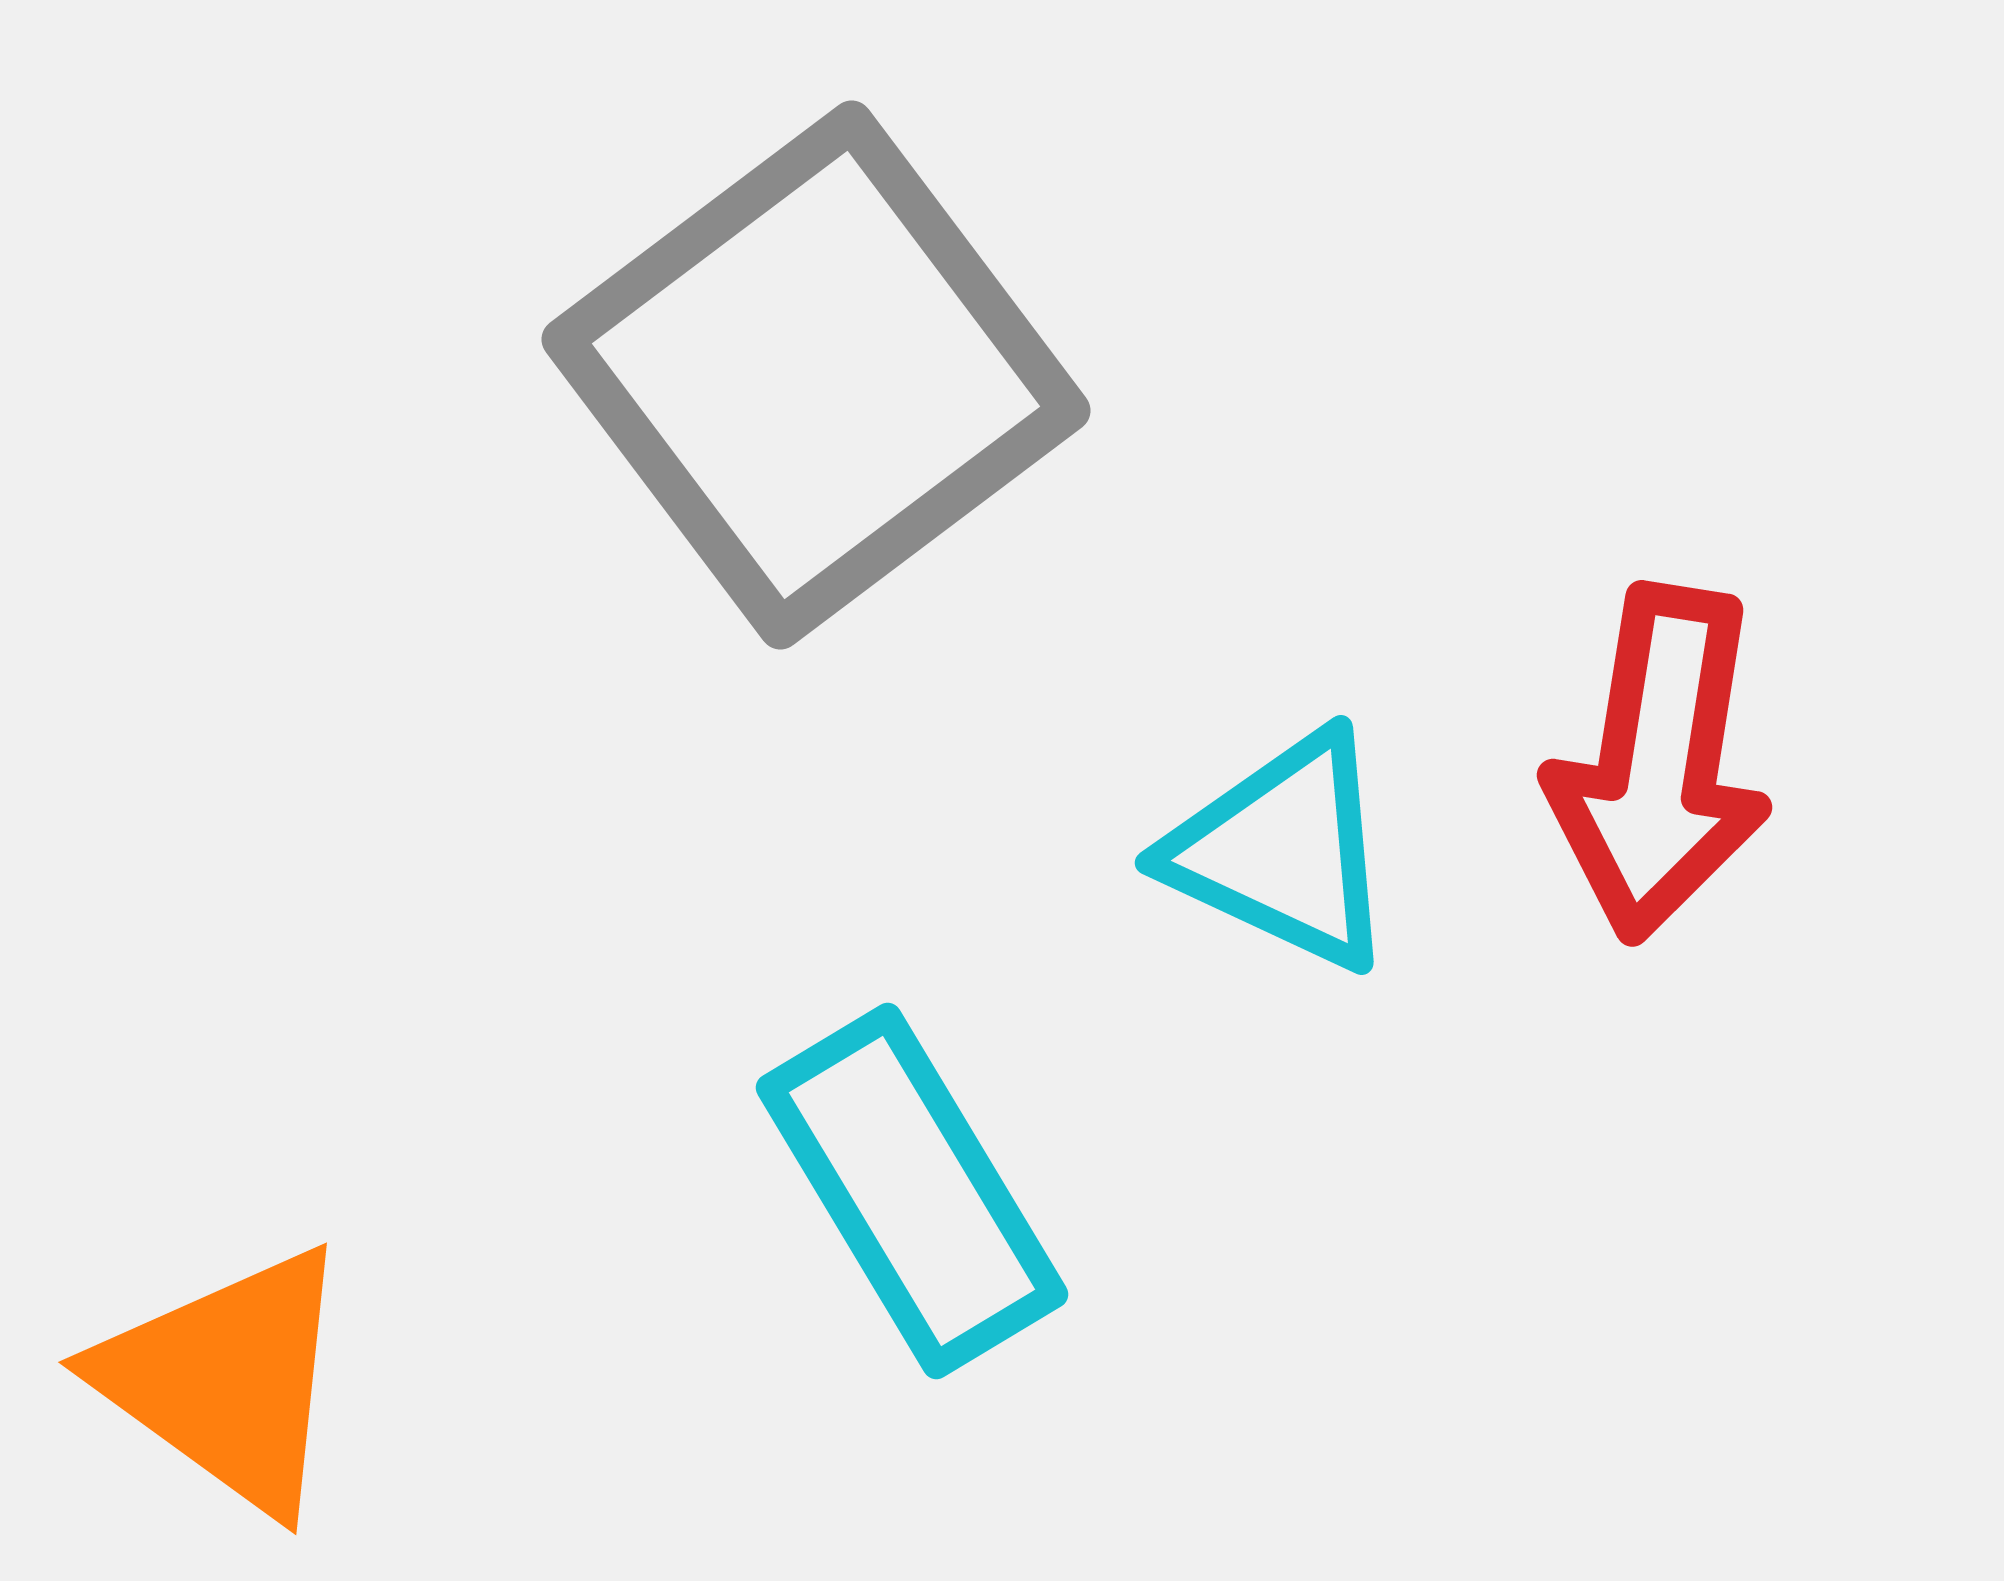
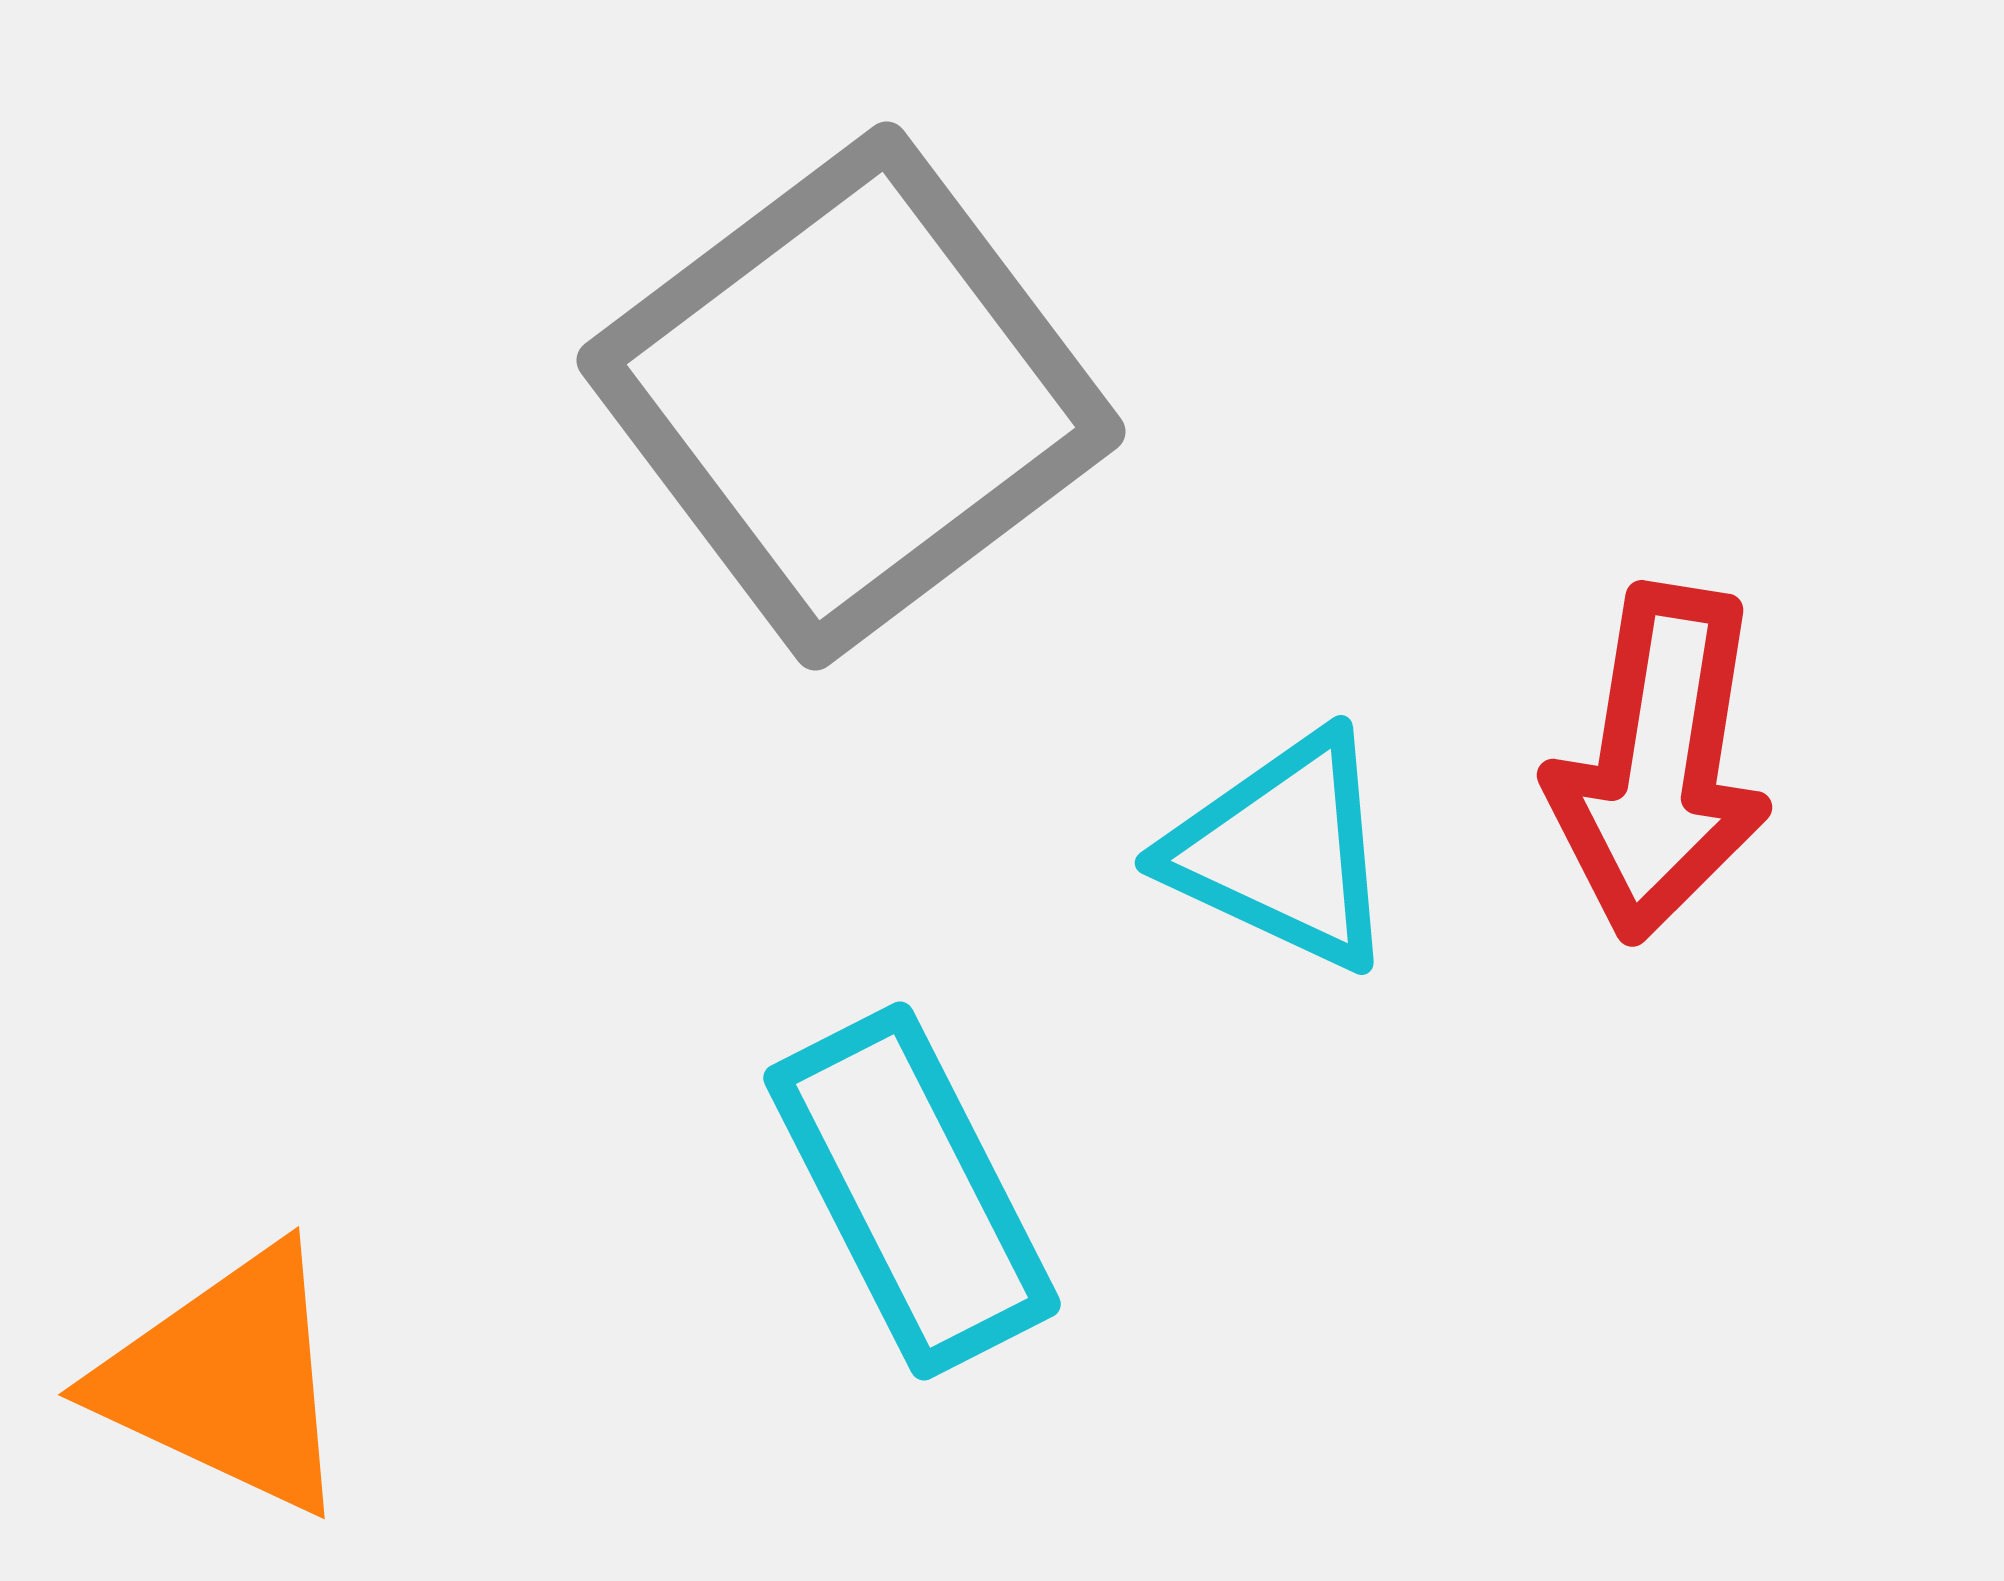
gray square: moved 35 px right, 21 px down
cyan rectangle: rotated 4 degrees clockwise
orange triangle: rotated 11 degrees counterclockwise
